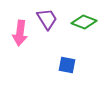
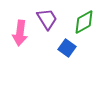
green diamond: rotated 50 degrees counterclockwise
blue square: moved 17 px up; rotated 24 degrees clockwise
